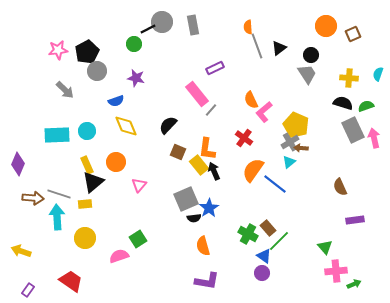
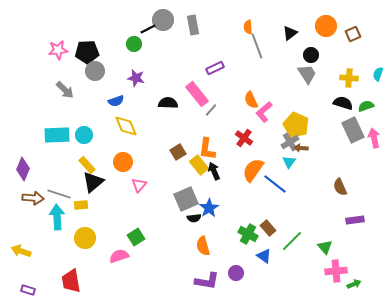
gray circle at (162, 22): moved 1 px right, 2 px up
black triangle at (279, 48): moved 11 px right, 15 px up
black pentagon at (87, 52): rotated 25 degrees clockwise
gray circle at (97, 71): moved 2 px left
black semicircle at (168, 125): moved 22 px up; rotated 48 degrees clockwise
cyan circle at (87, 131): moved 3 px left, 4 px down
brown square at (178, 152): rotated 35 degrees clockwise
orange circle at (116, 162): moved 7 px right
cyan triangle at (289, 162): rotated 16 degrees counterclockwise
purple diamond at (18, 164): moved 5 px right, 5 px down
yellow rectangle at (87, 165): rotated 18 degrees counterclockwise
yellow rectangle at (85, 204): moved 4 px left, 1 px down
green square at (138, 239): moved 2 px left, 2 px up
green line at (279, 241): moved 13 px right
purple circle at (262, 273): moved 26 px left
red trapezoid at (71, 281): rotated 135 degrees counterclockwise
purple rectangle at (28, 290): rotated 72 degrees clockwise
